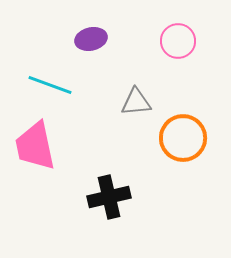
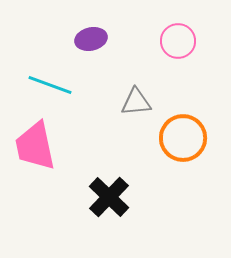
black cross: rotated 33 degrees counterclockwise
